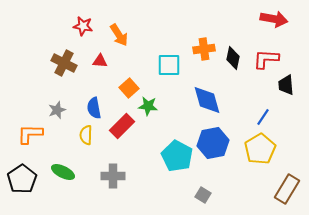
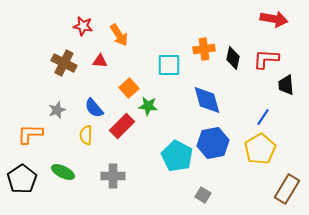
blue semicircle: rotated 30 degrees counterclockwise
